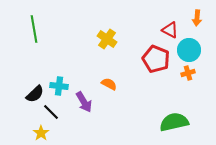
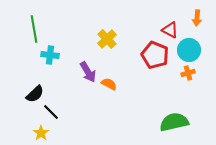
yellow cross: rotated 12 degrees clockwise
red pentagon: moved 1 px left, 4 px up
cyan cross: moved 9 px left, 31 px up
purple arrow: moved 4 px right, 30 px up
